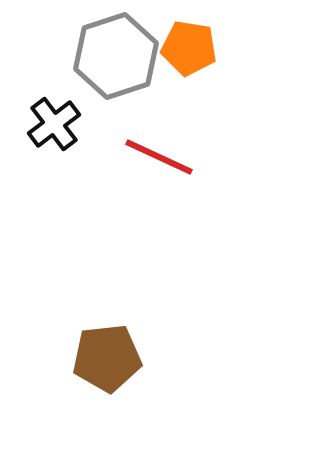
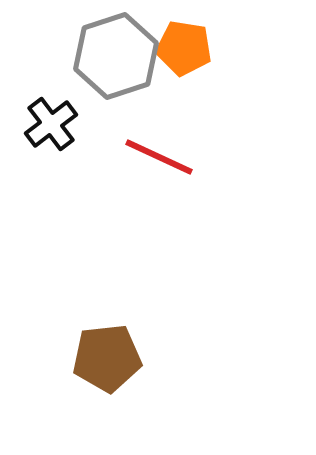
orange pentagon: moved 5 px left
black cross: moved 3 px left
